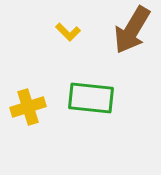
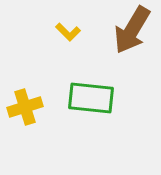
yellow cross: moved 3 px left
